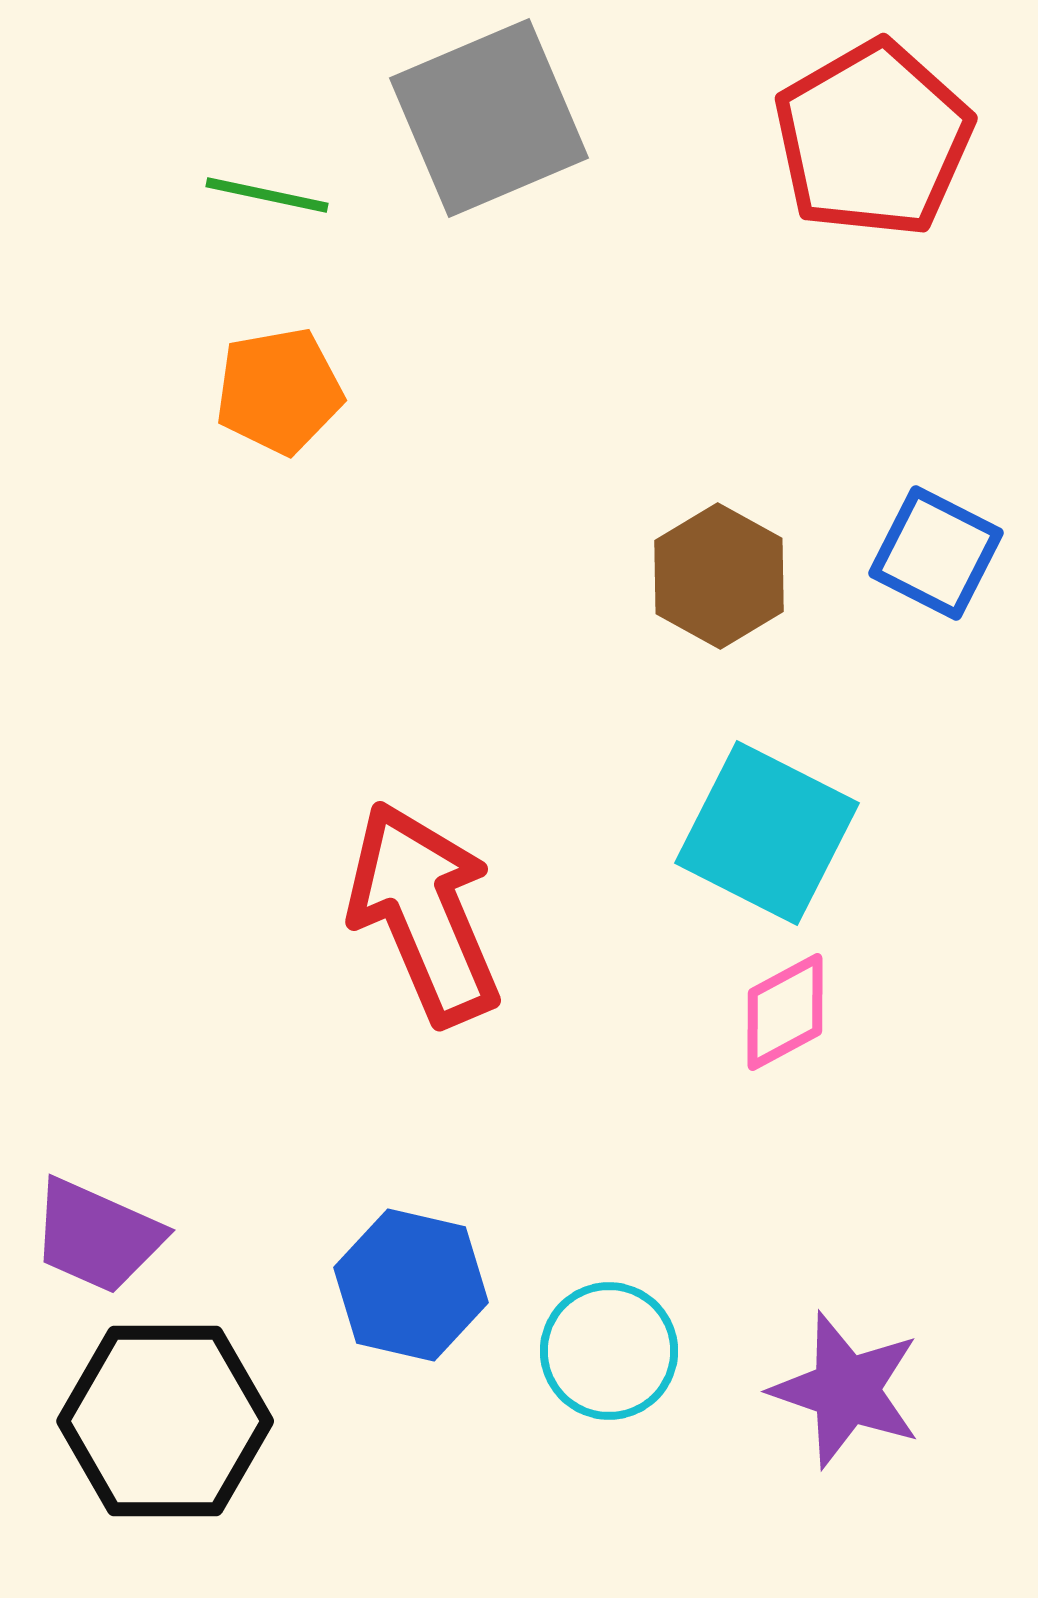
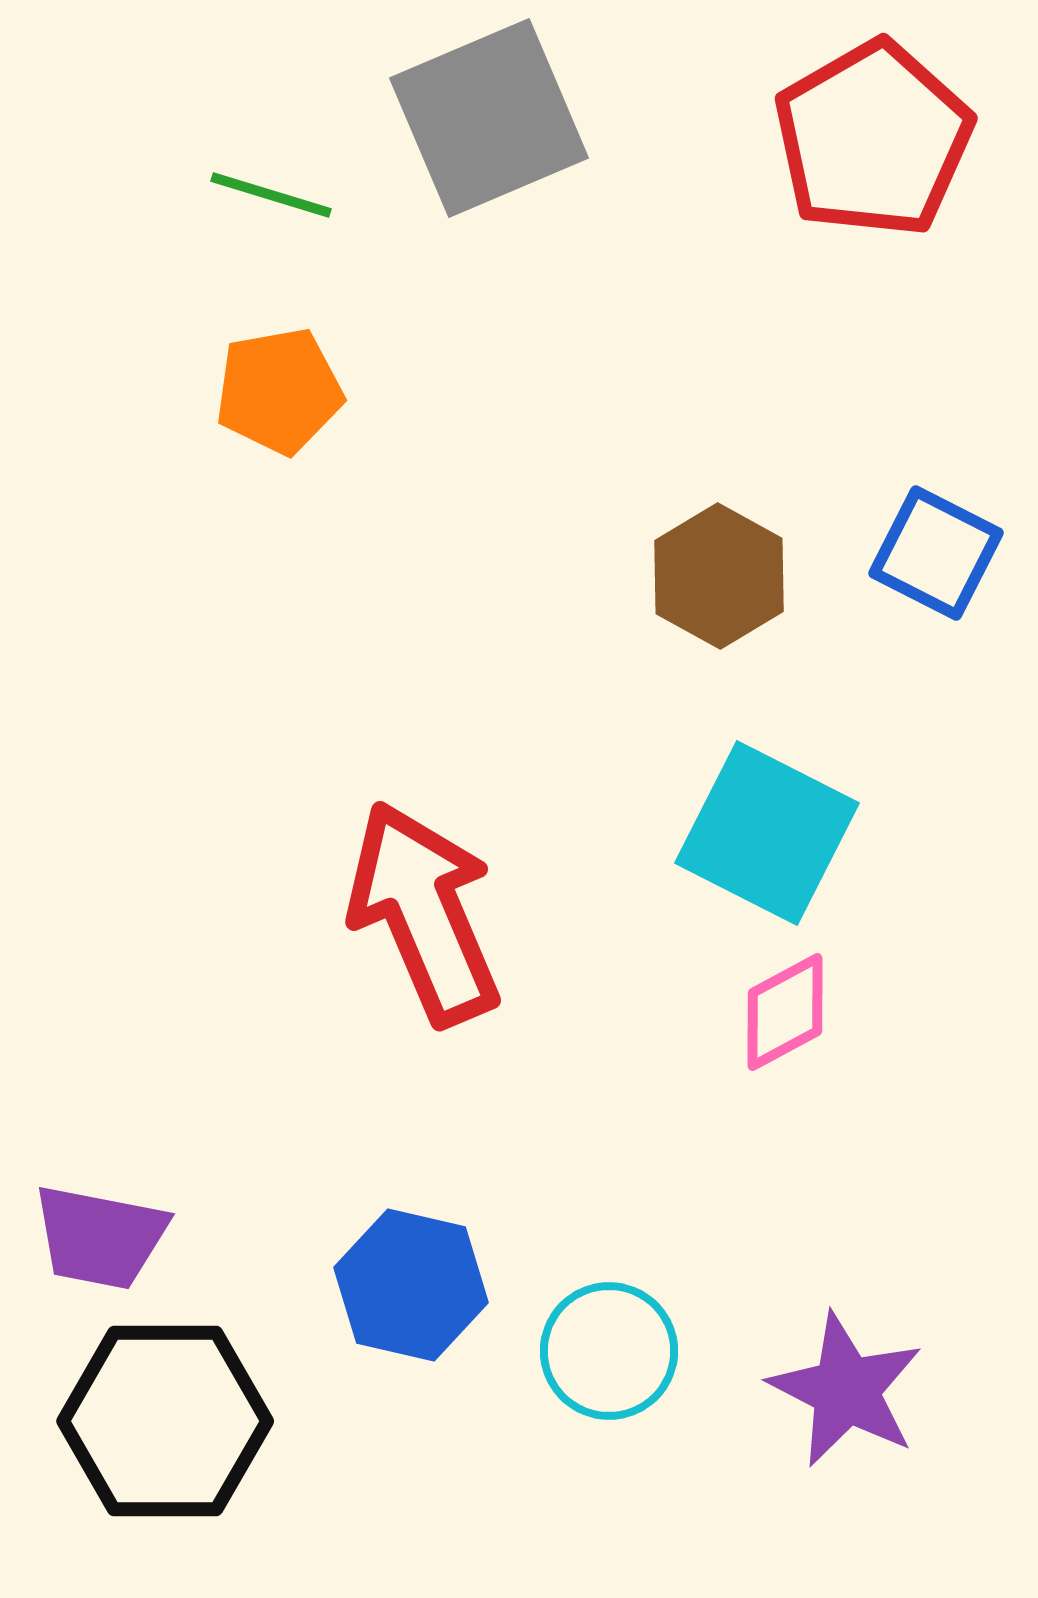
green line: moved 4 px right; rotated 5 degrees clockwise
purple trapezoid: moved 3 px right, 1 px down; rotated 13 degrees counterclockwise
purple star: rotated 8 degrees clockwise
